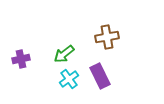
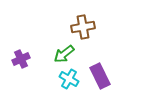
brown cross: moved 24 px left, 10 px up
purple cross: rotated 12 degrees counterclockwise
cyan cross: rotated 24 degrees counterclockwise
